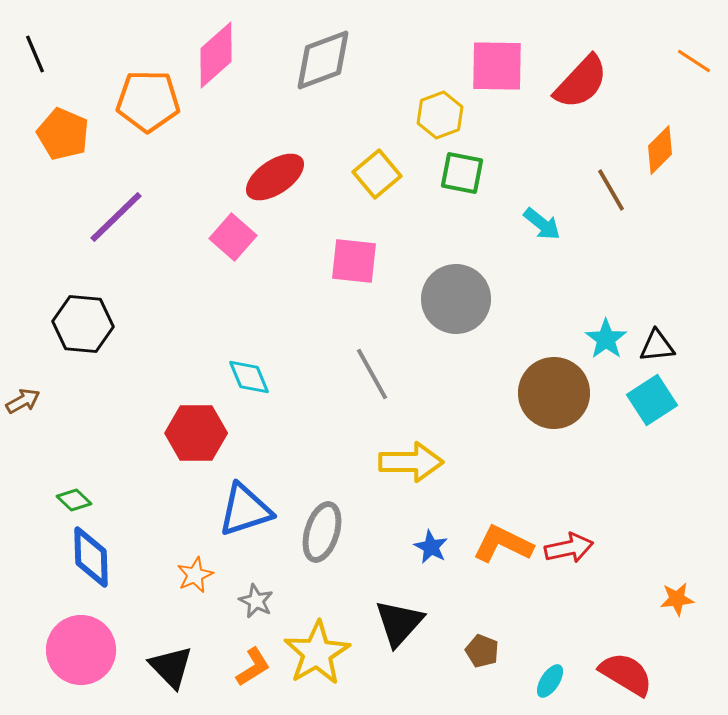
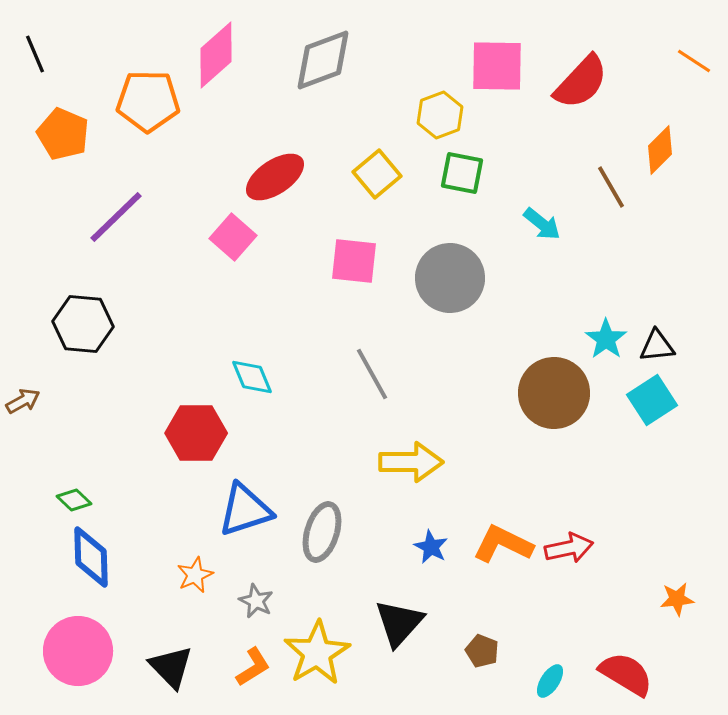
brown line at (611, 190): moved 3 px up
gray circle at (456, 299): moved 6 px left, 21 px up
cyan diamond at (249, 377): moved 3 px right
pink circle at (81, 650): moved 3 px left, 1 px down
